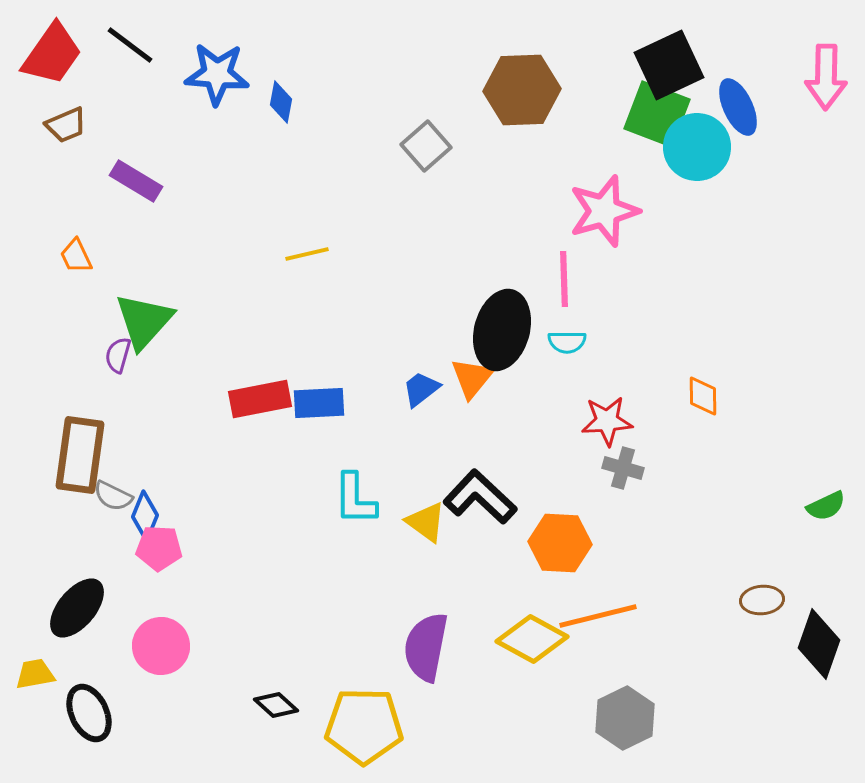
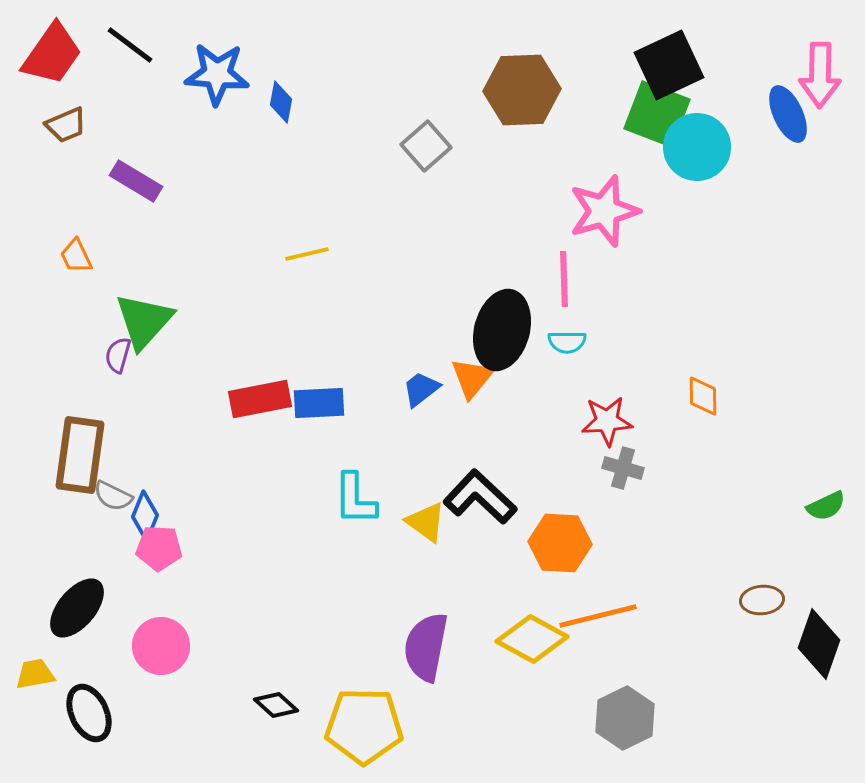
pink arrow at (826, 77): moved 6 px left, 2 px up
blue ellipse at (738, 107): moved 50 px right, 7 px down
